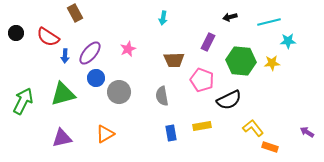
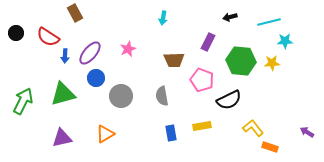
cyan star: moved 3 px left
gray circle: moved 2 px right, 4 px down
